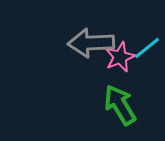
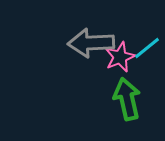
green arrow: moved 7 px right, 6 px up; rotated 18 degrees clockwise
